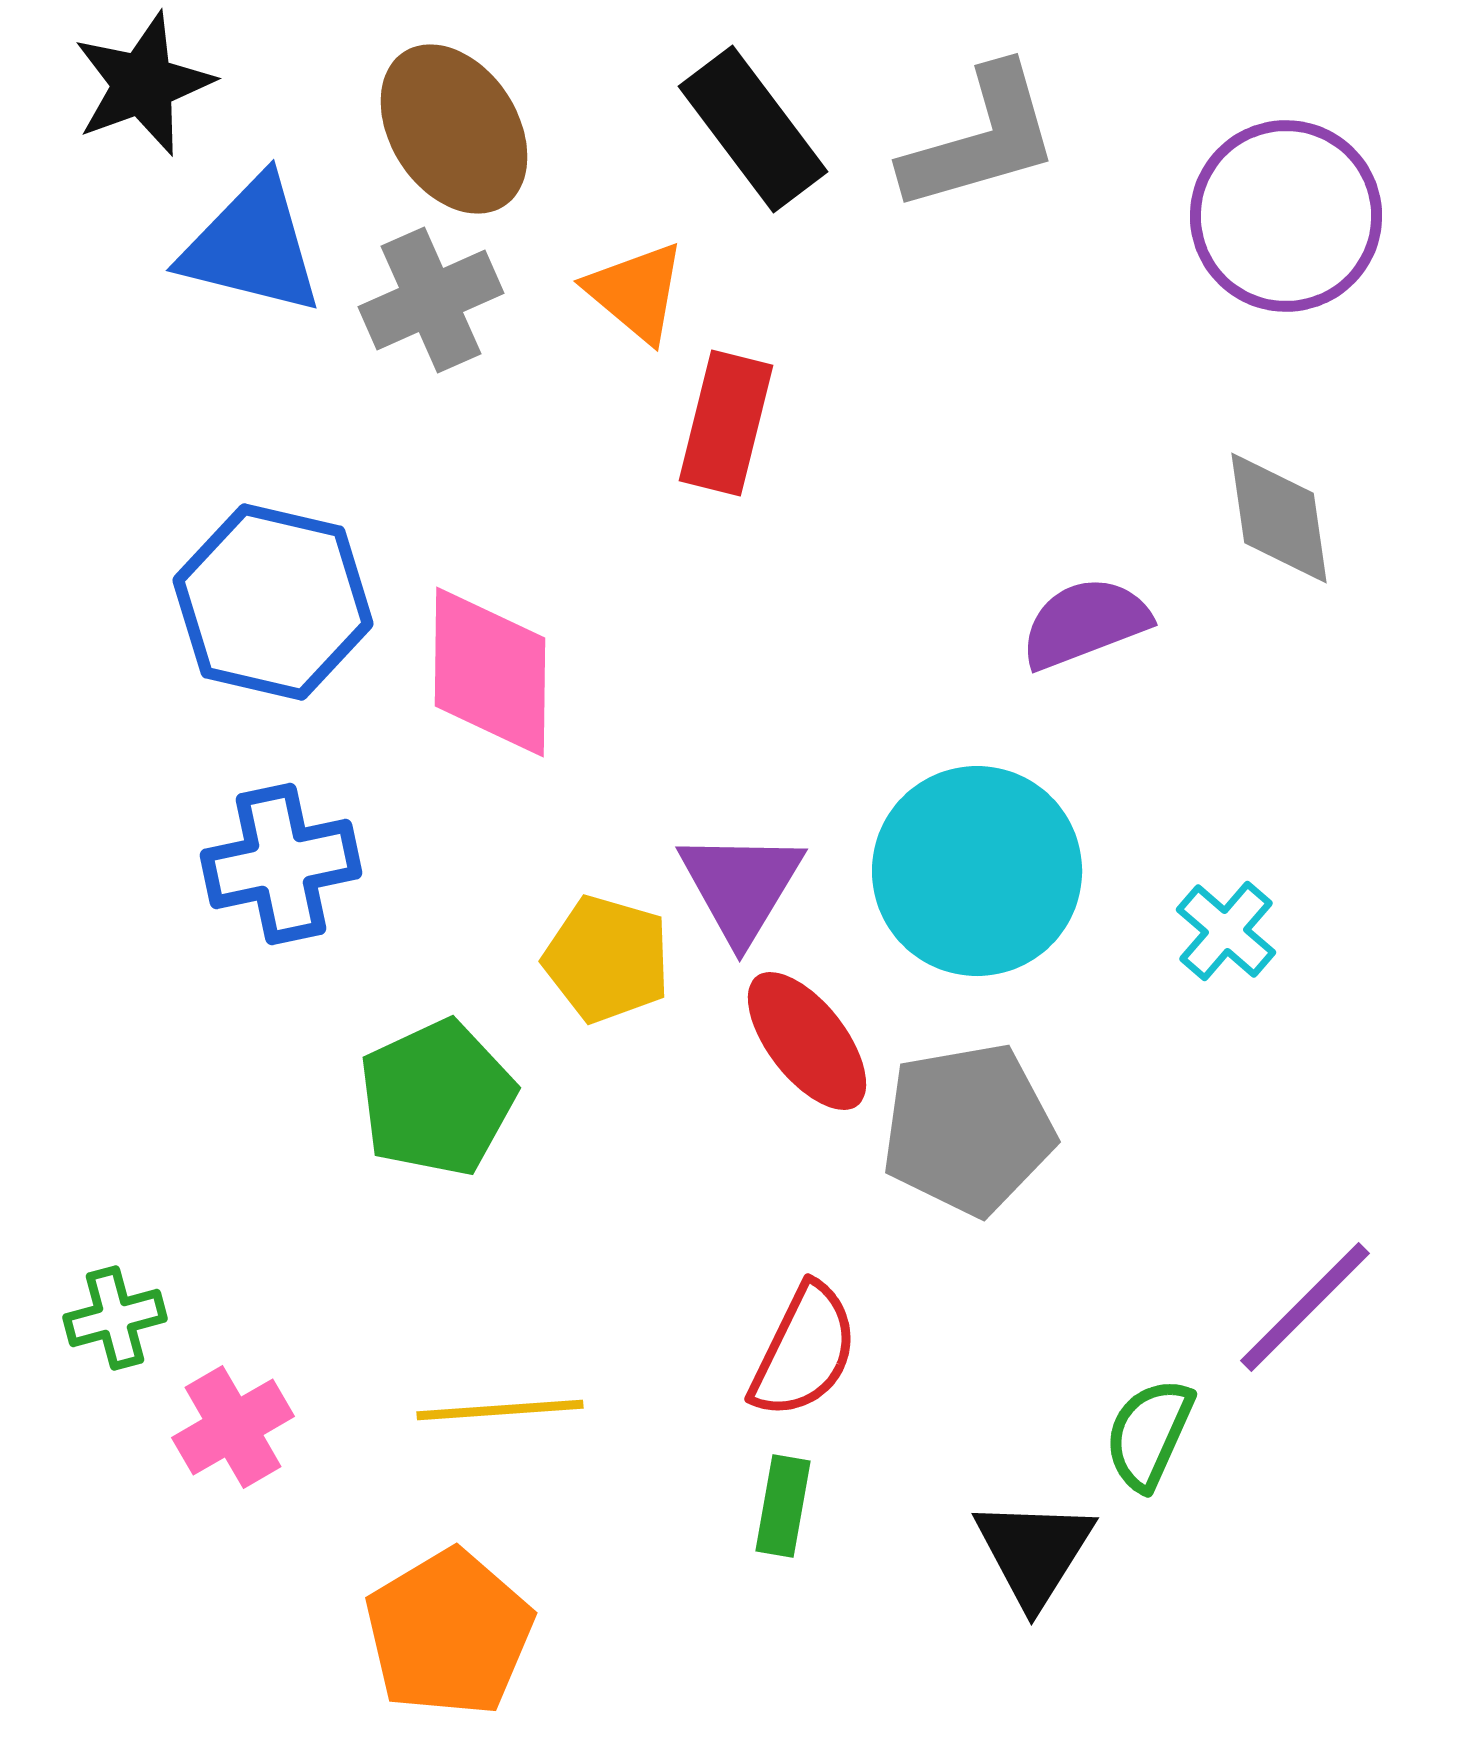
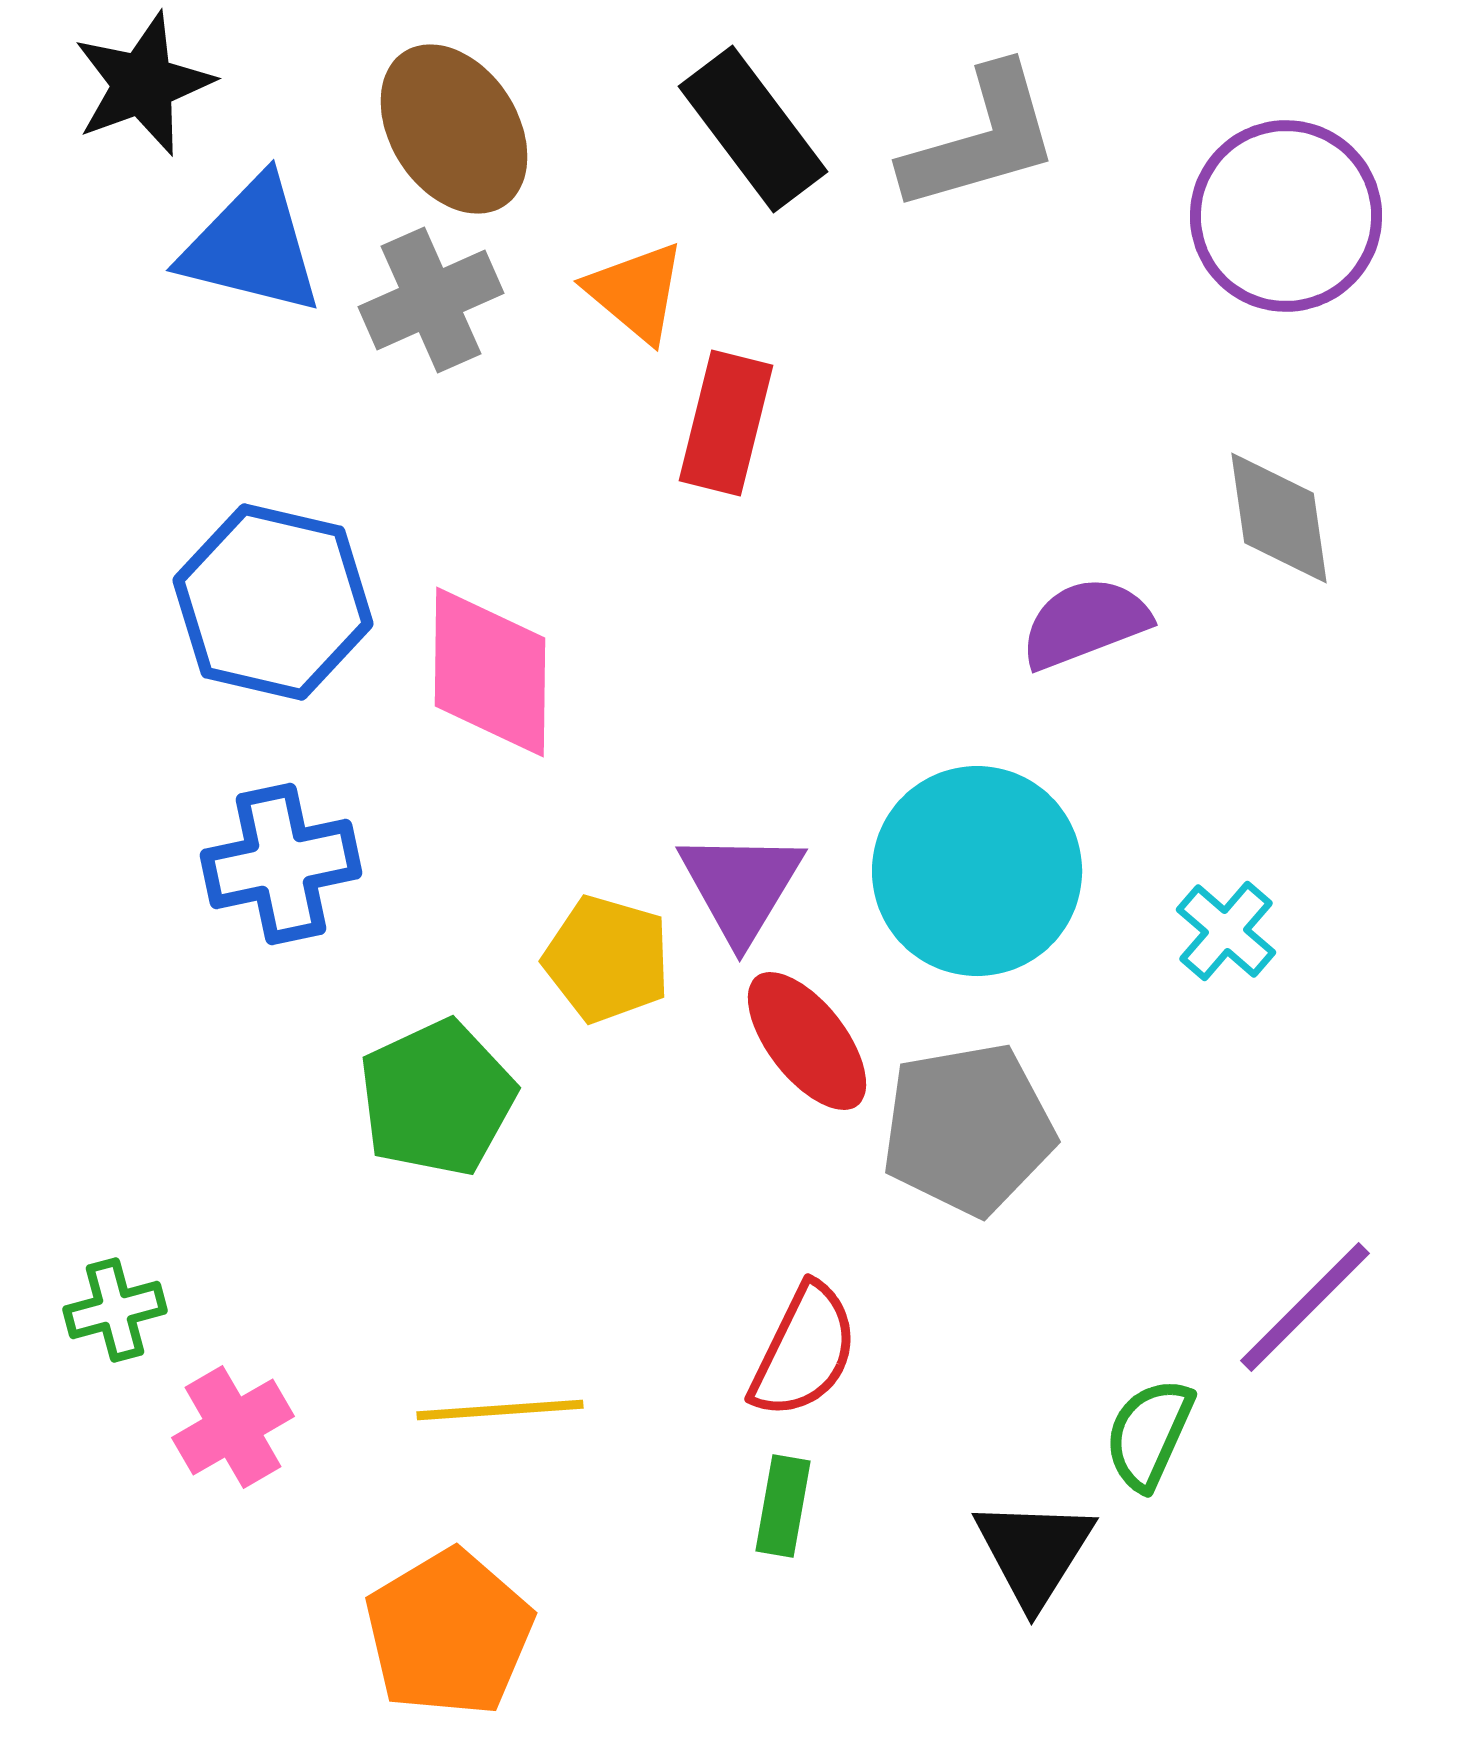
green cross: moved 8 px up
